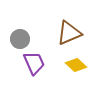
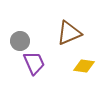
gray circle: moved 2 px down
yellow diamond: moved 8 px right, 1 px down; rotated 35 degrees counterclockwise
